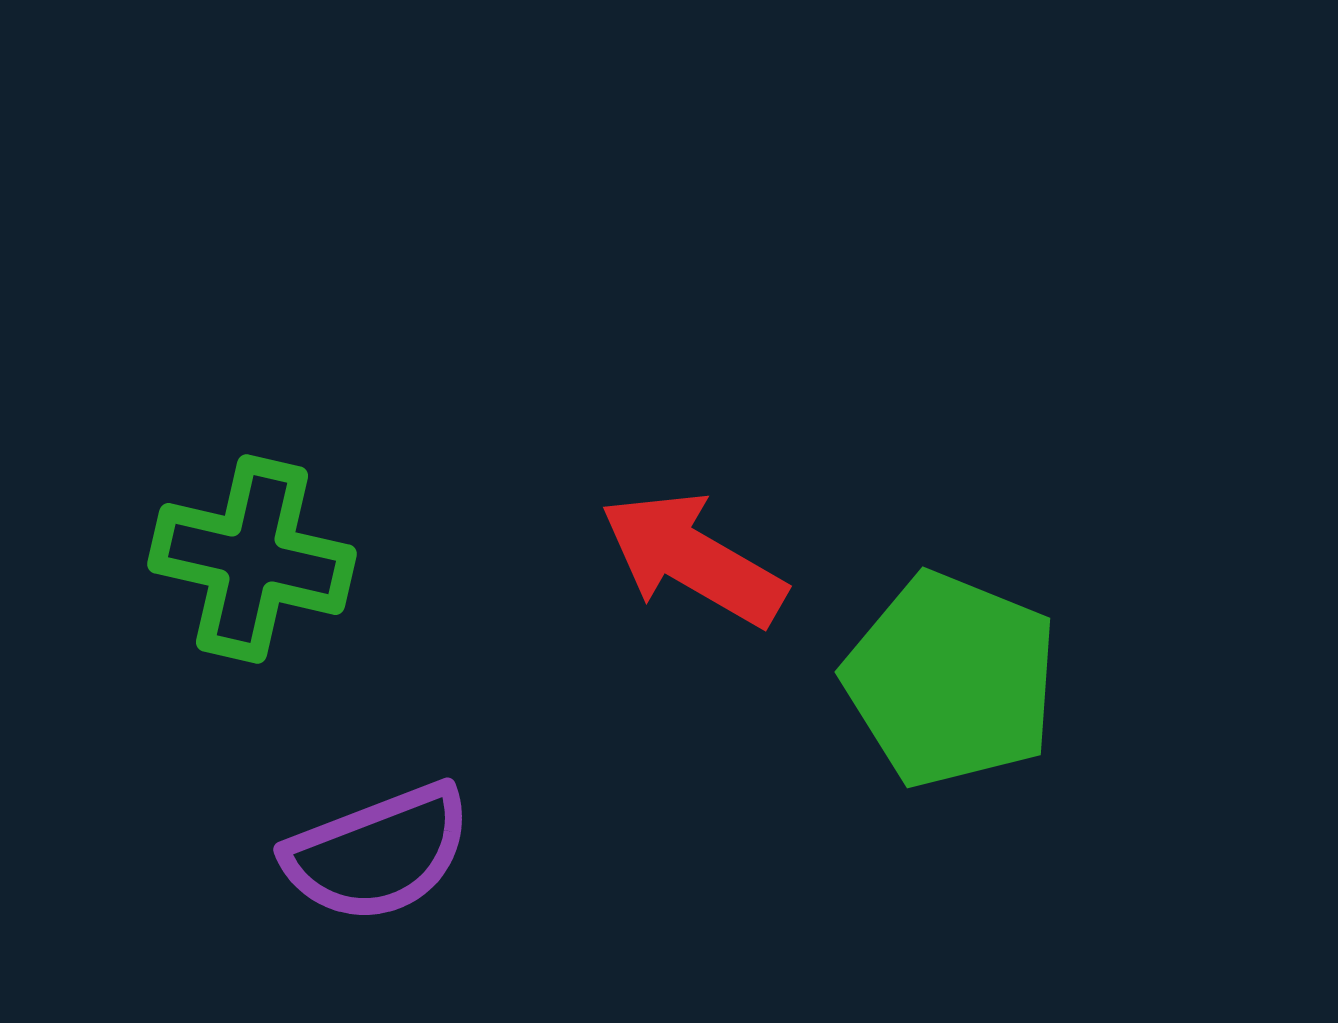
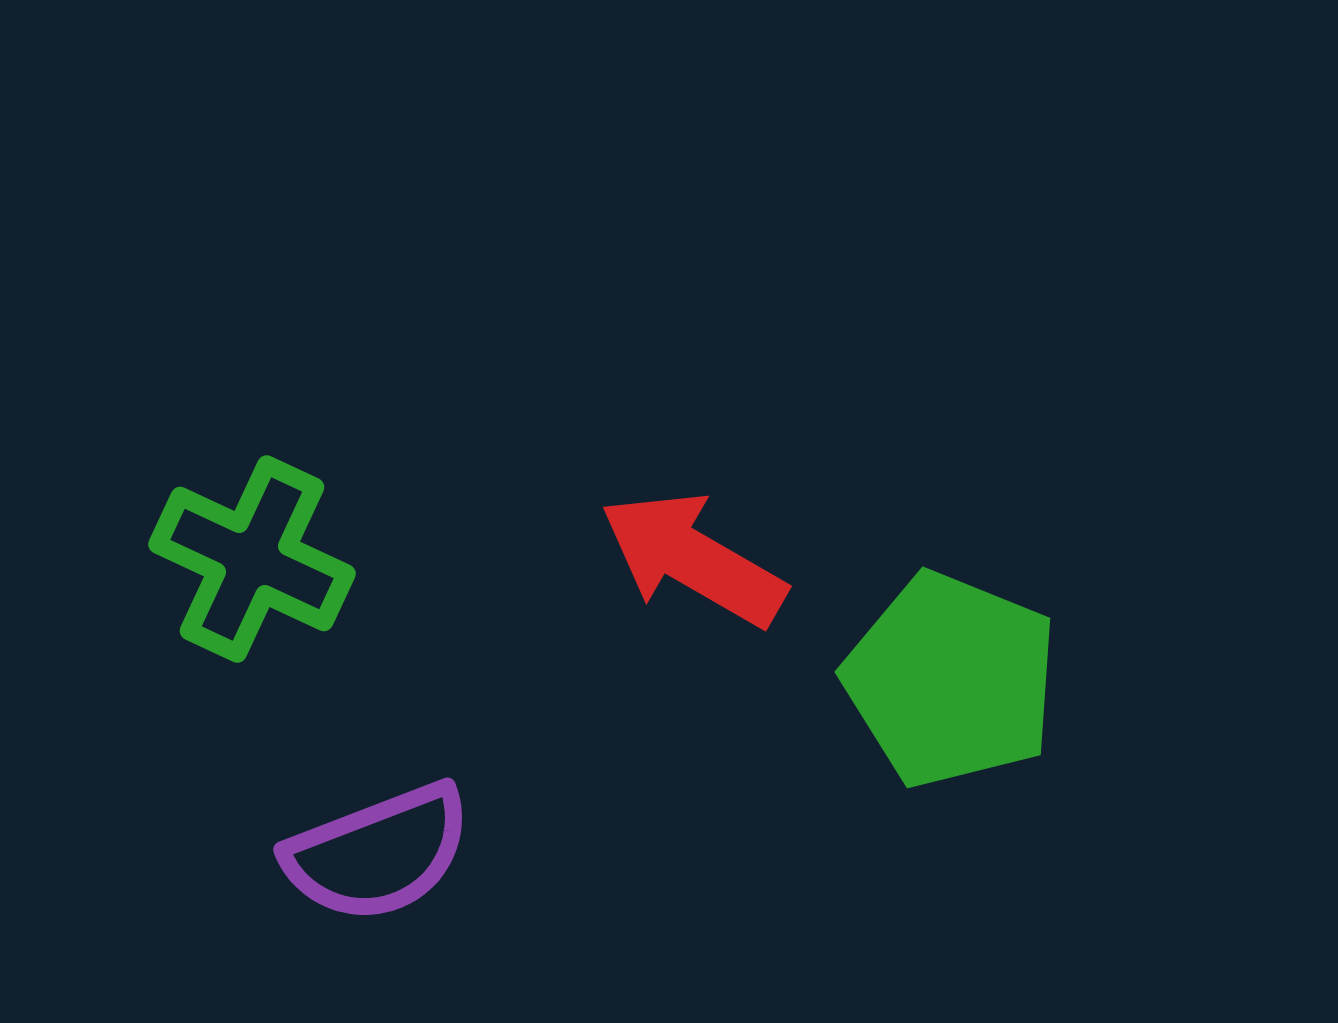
green cross: rotated 12 degrees clockwise
